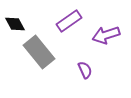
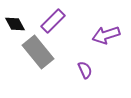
purple rectangle: moved 16 px left; rotated 10 degrees counterclockwise
gray rectangle: moved 1 px left
